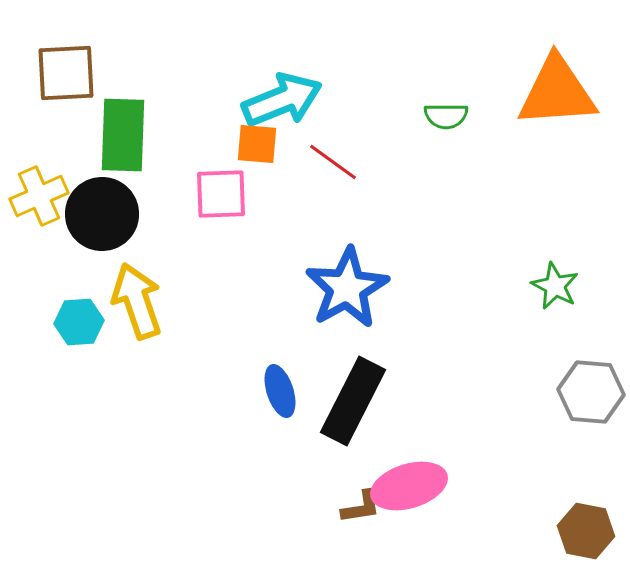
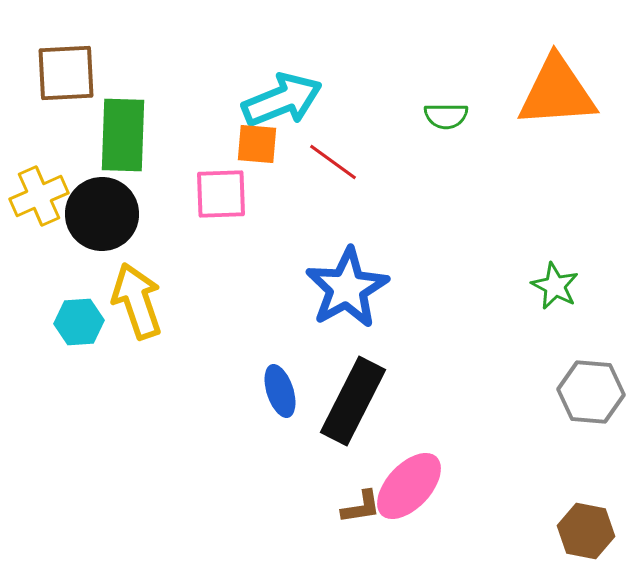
pink ellipse: rotated 30 degrees counterclockwise
